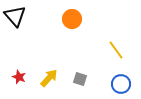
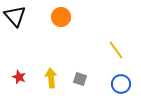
orange circle: moved 11 px left, 2 px up
yellow arrow: moved 2 px right; rotated 48 degrees counterclockwise
